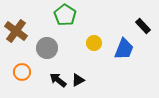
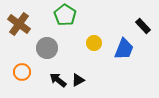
brown cross: moved 3 px right, 7 px up
